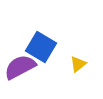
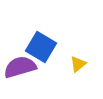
purple semicircle: rotated 12 degrees clockwise
